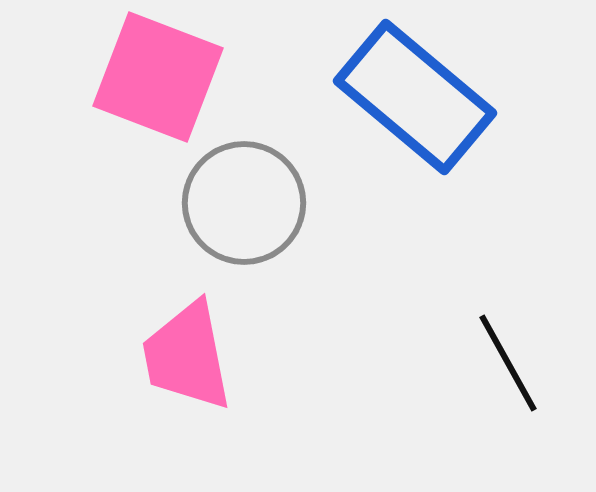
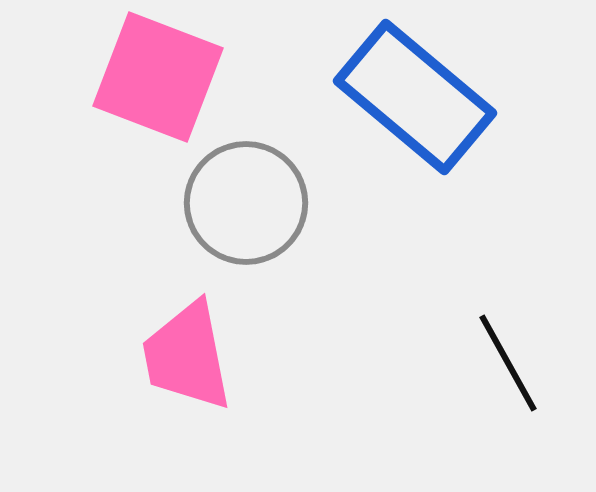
gray circle: moved 2 px right
